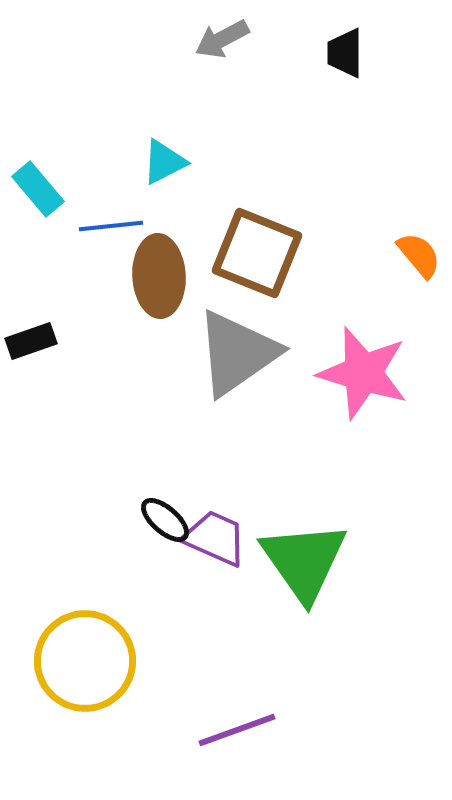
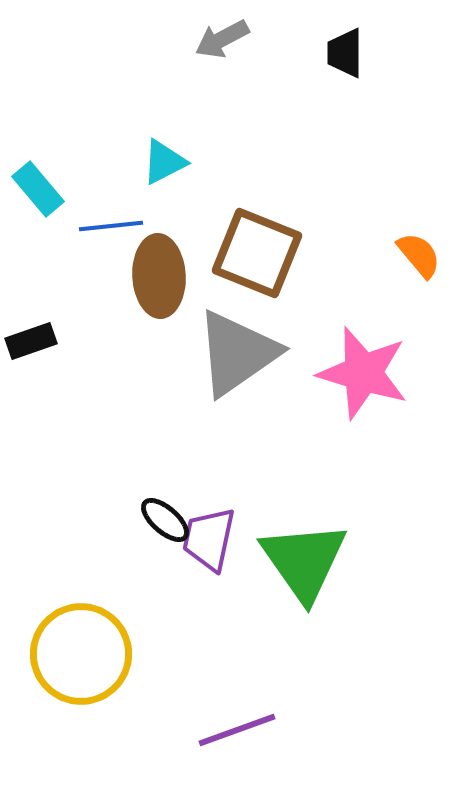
purple trapezoid: moved 6 px left, 1 px down; rotated 102 degrees counterclockwise
yellow circle: moved 4 px left, 7 px up
